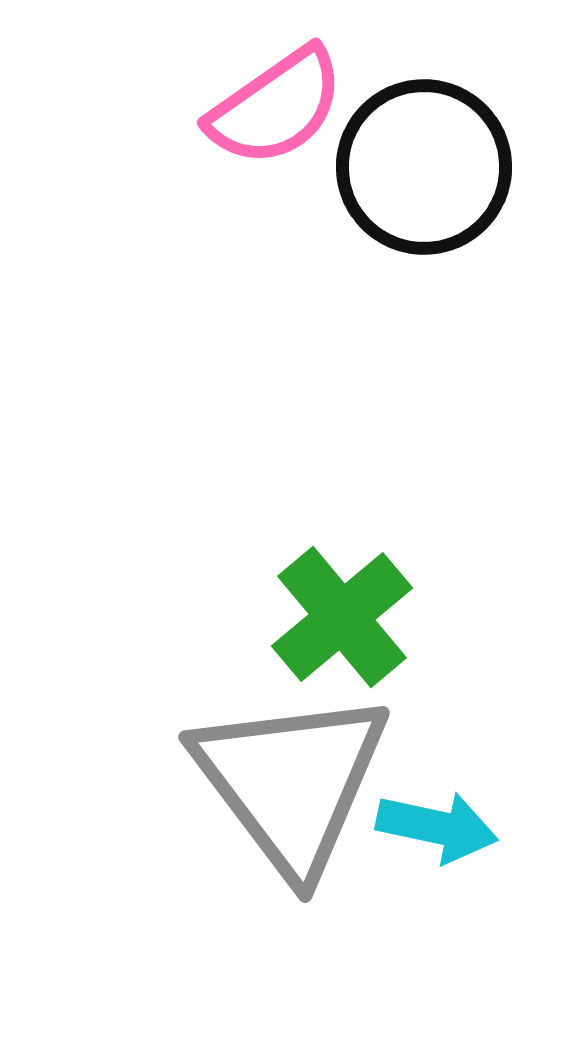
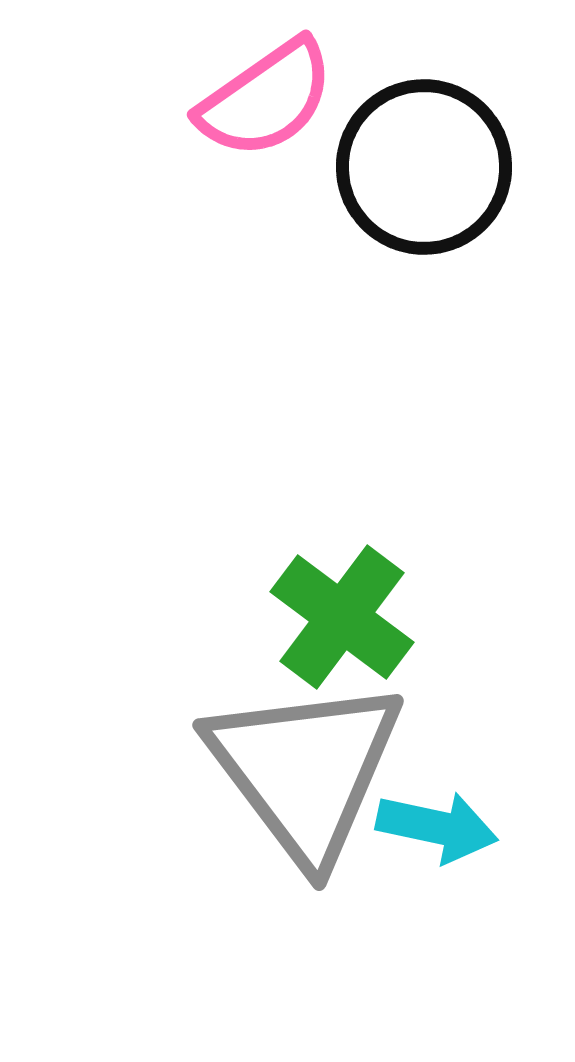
pink semicircle: moved 10 px left, 8 px up
green cross: rotated 13 degrees counterclockwise
gray triangle: moved 14 px right, 12 px up
